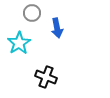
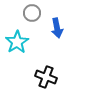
cyan star: moved 2 px left, 1 px up
